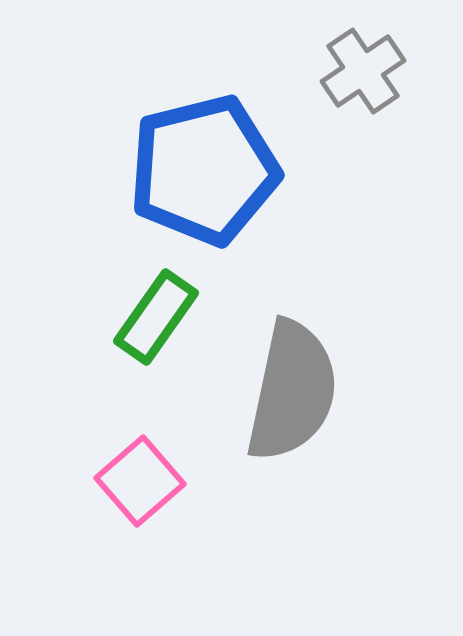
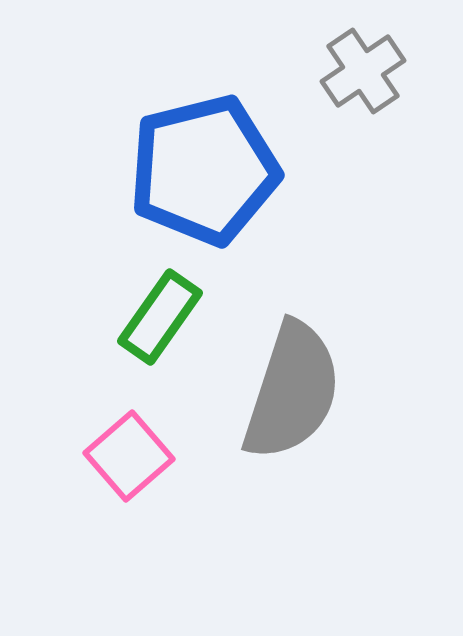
green rectangle: moved 4 px right
gray semicircle: rotated 6 degrees clockwise
pink square: moved 11 px left, 25 px up
